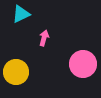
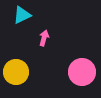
cyan triangle: moved 1 px right, 1 px down
pink circle: moved 1 px left, 8 px down
